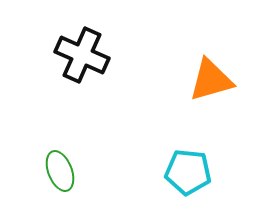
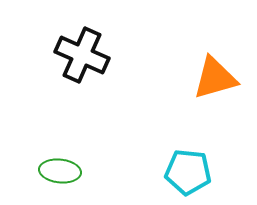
orange triangle: moved 4 px right, 2 px up
green ellipse: rotated 63 degrees counterclockwise
